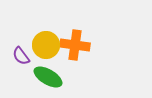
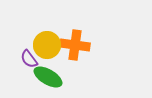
yellow circle: moved 1 px right
purple semicircle: moved 8 px right, 3 px down
